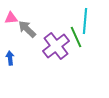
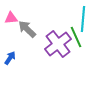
cyan line: moved 2 px left, 2 px up
purple cross: moved 2 px right, 2 px up
blue arrow: rotated 40 degrees clockwise
